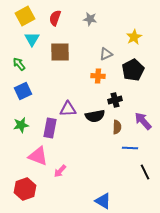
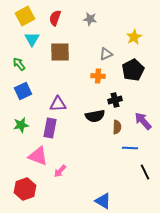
purple triangle: moved 10 px left, 5 px up
